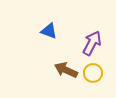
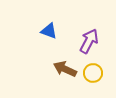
purple arrow: moved 3 px left, 2 px up
brown arrow: moved 1 px left, 1 px up
